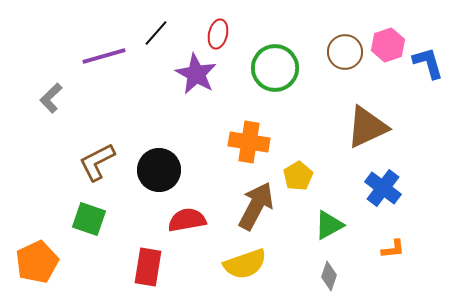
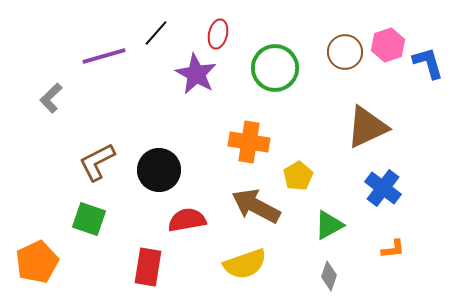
brown arrow: rotated 90 degrees counterclockwise
